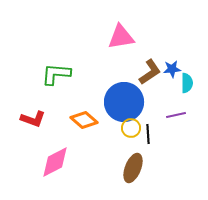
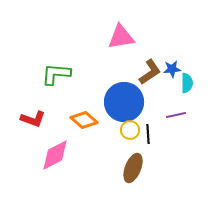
yellow circle: moved 1 px left, 2 px down
pink diamond: moved 7 px up
